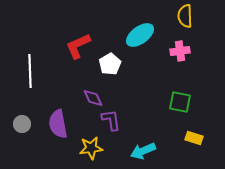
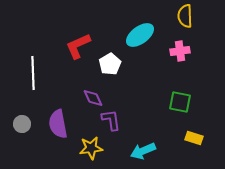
white line: moved 3 px right, 2 px down
